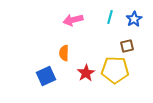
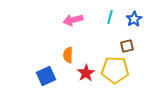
orange semicircle: moved 4 px right, 2 px down
